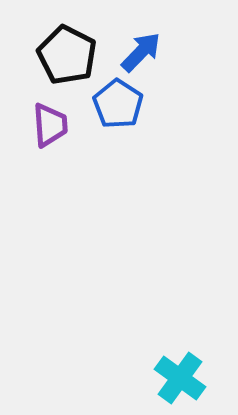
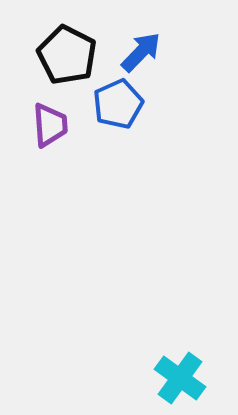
blue pentagon: rotated 15 degrees clockwise
